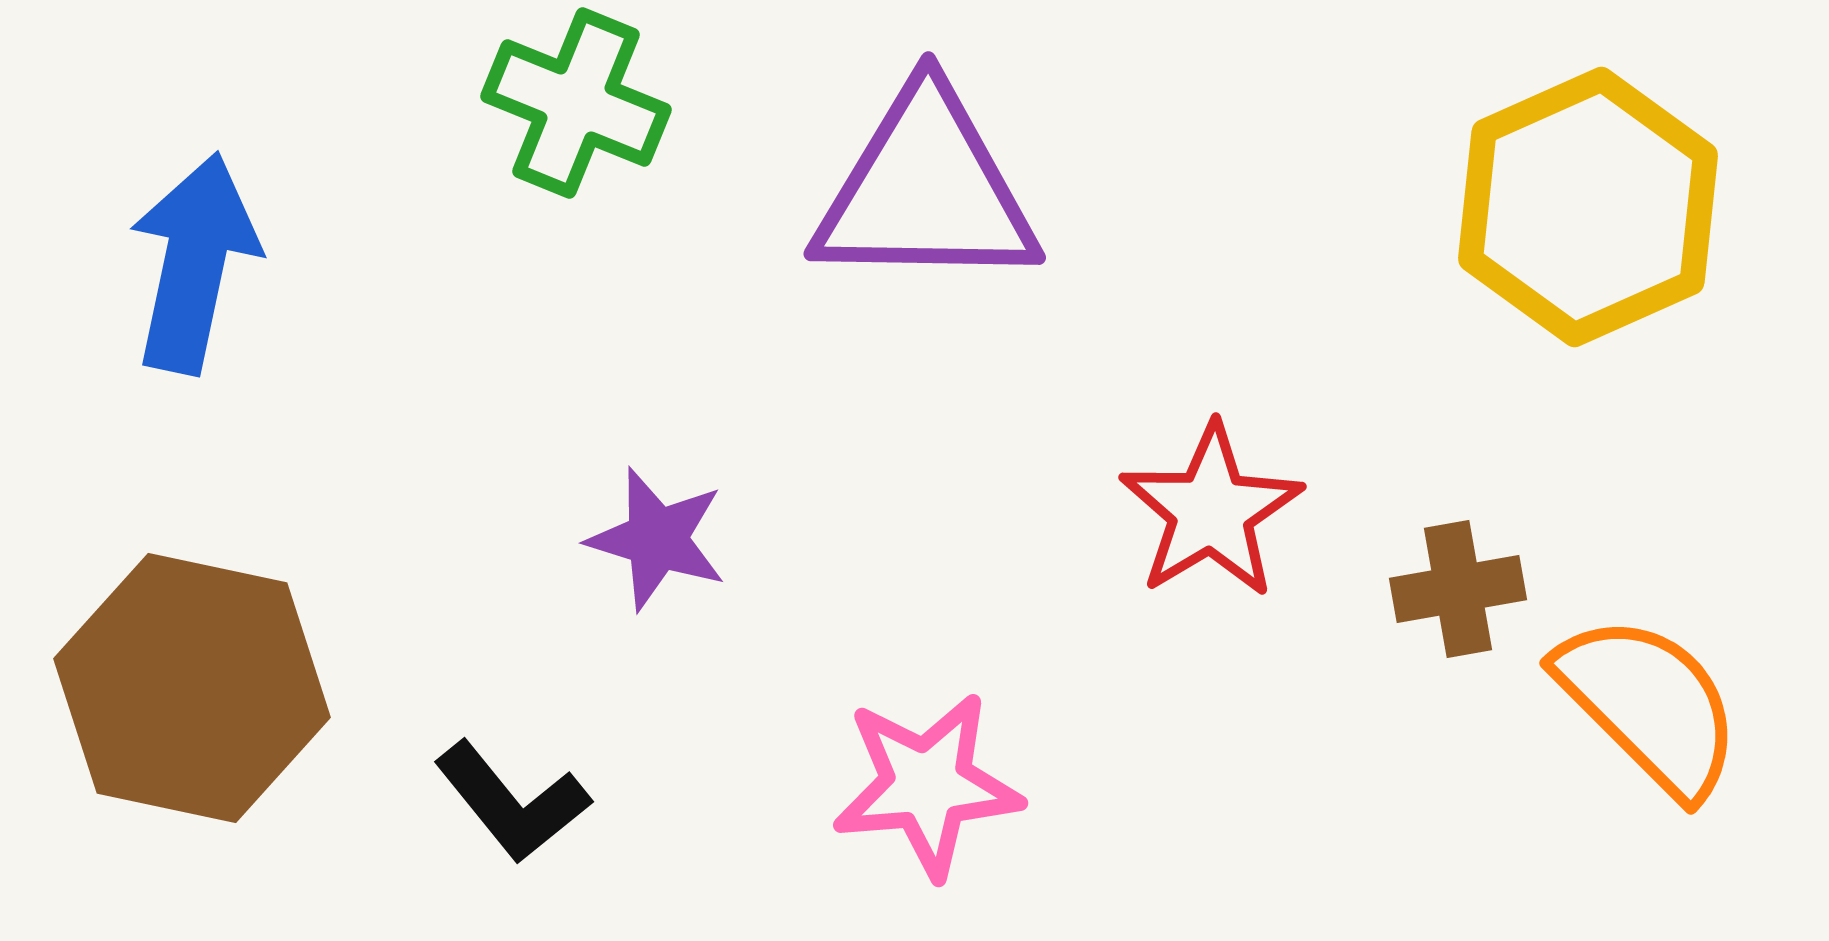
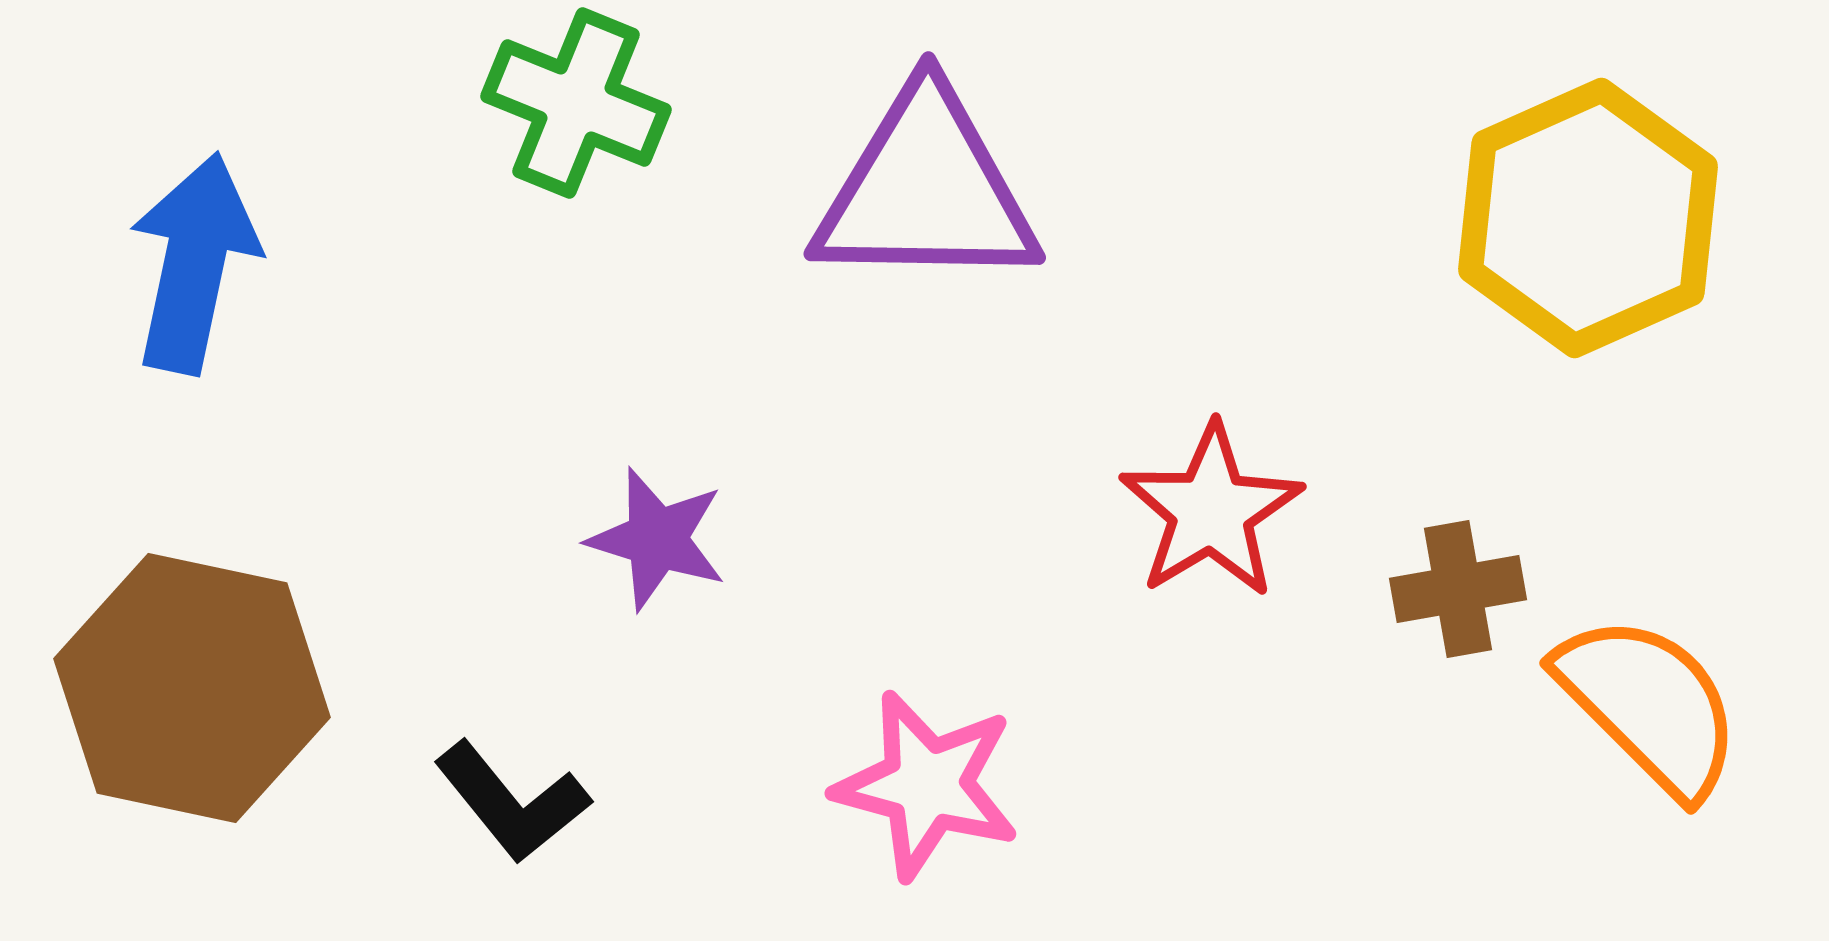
yellow hexagon: moved 11 px down
pink star: rotated 20 degrees clockwise
